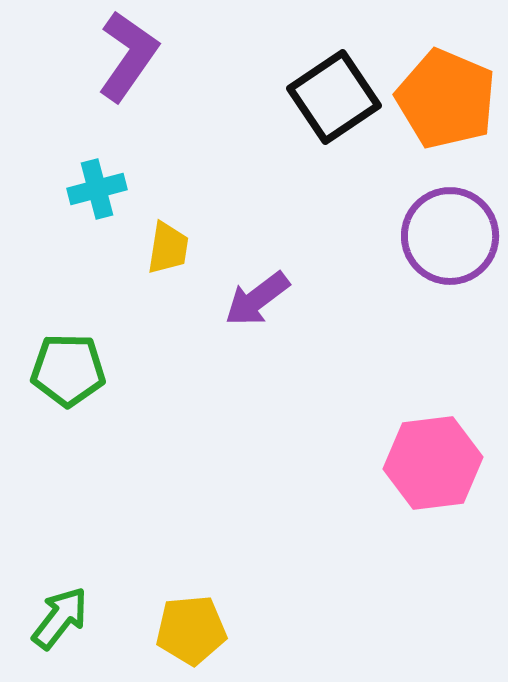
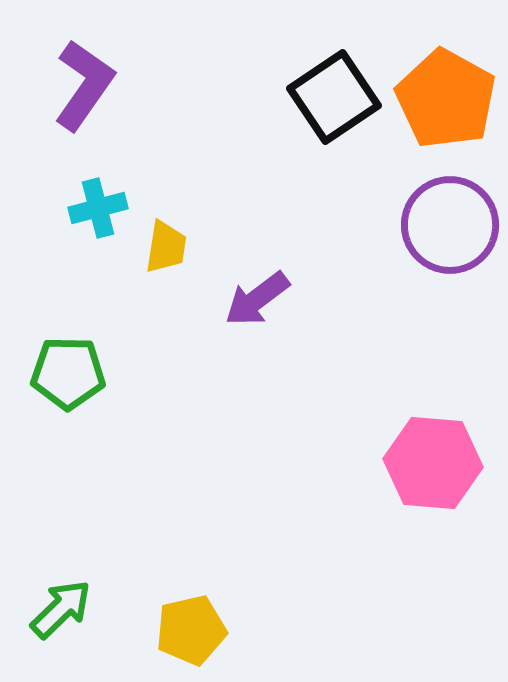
purple L-shape: moved 44 px left, 29 px down
orange pentagon: rotated 6 degrees clockwise
cyan cross: moved 1 px right, 19 px down
purple circle: moved 11 px up
yellow trapezoid: moved 2 px left, 1 px up
green pentagon: moved 3 px down
pink hexagon: rotated 12 degrees clockwise
green arrow: moved 1 px right, 9 px up; rotated 8 degrees clockwise
yellow pentagon: rotated 8 degrees counterclockwise
